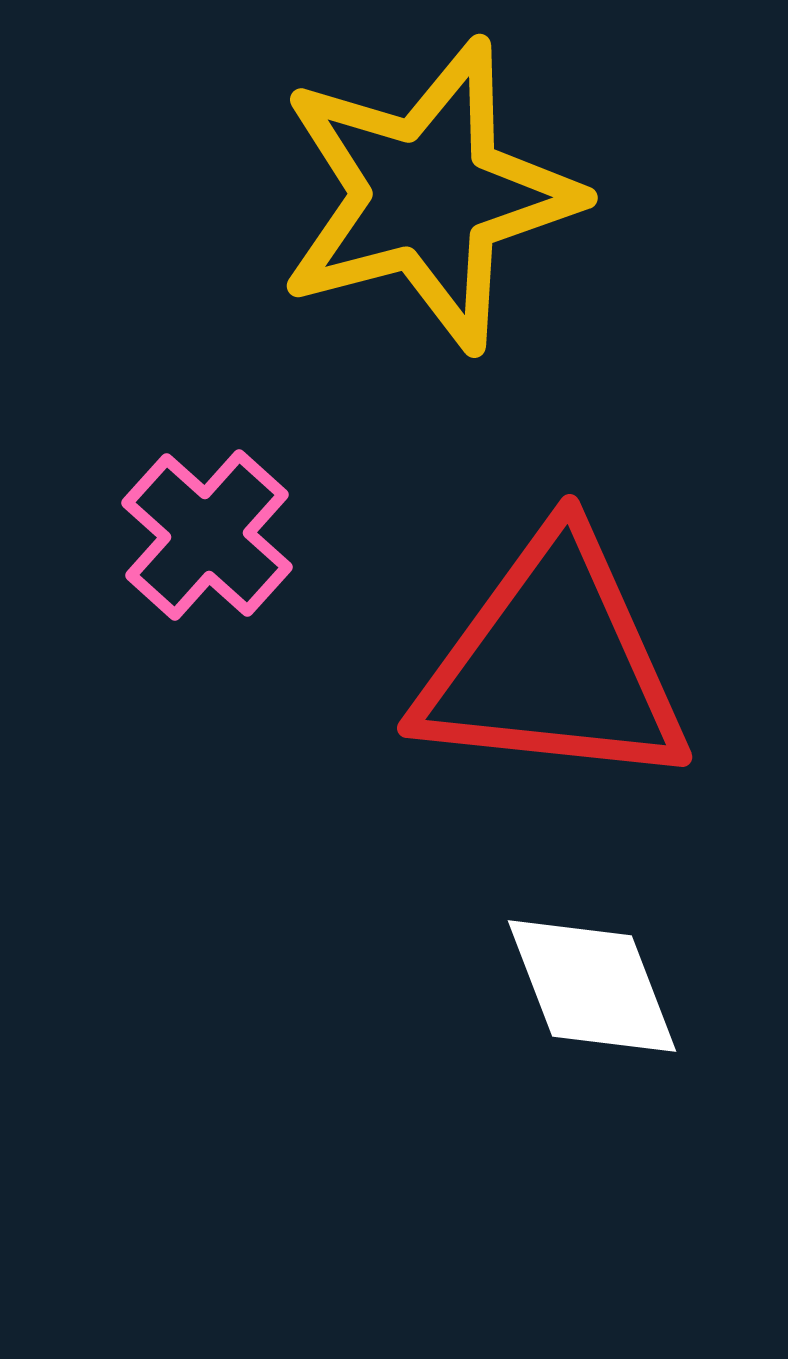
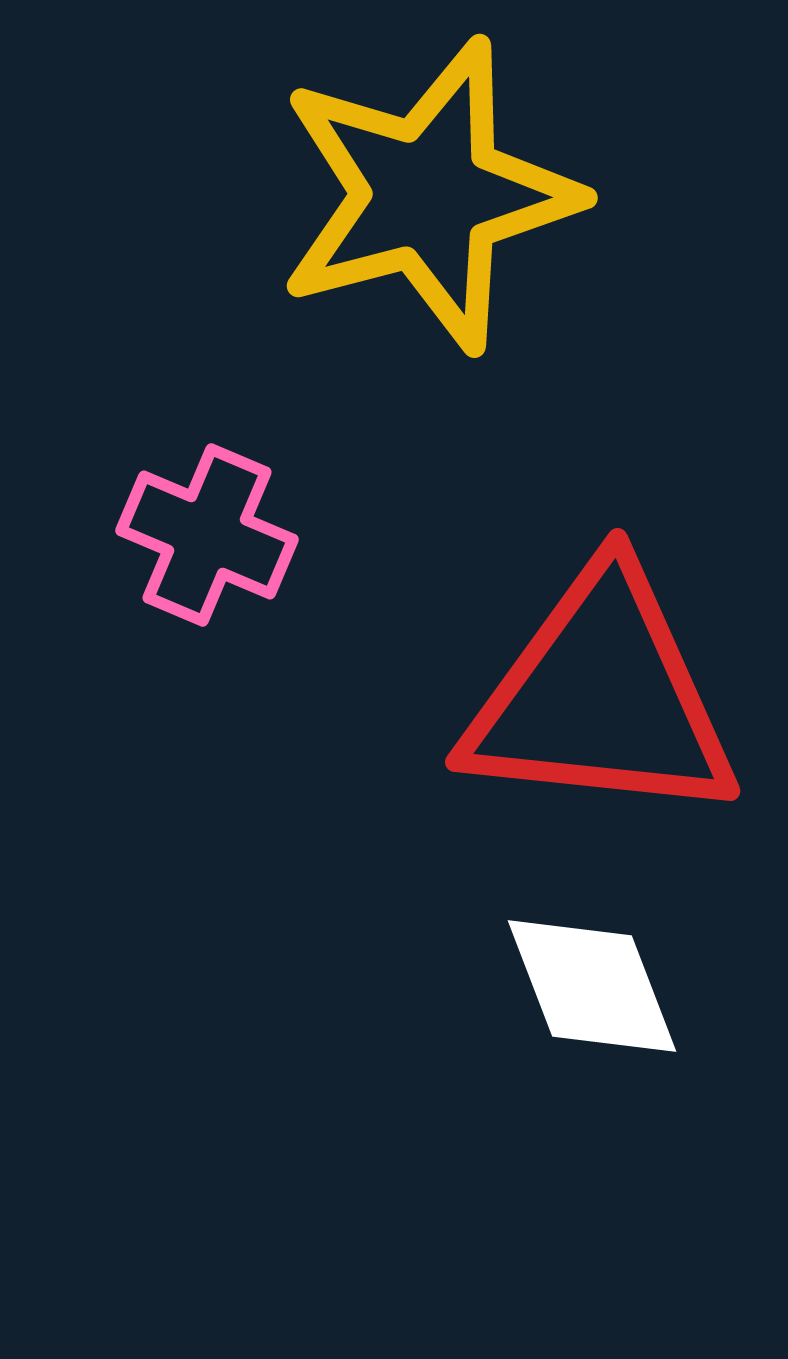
pink cross: rotated 19 degrees counterclockwise
red triangle: moved 48 px right, 34 px down
